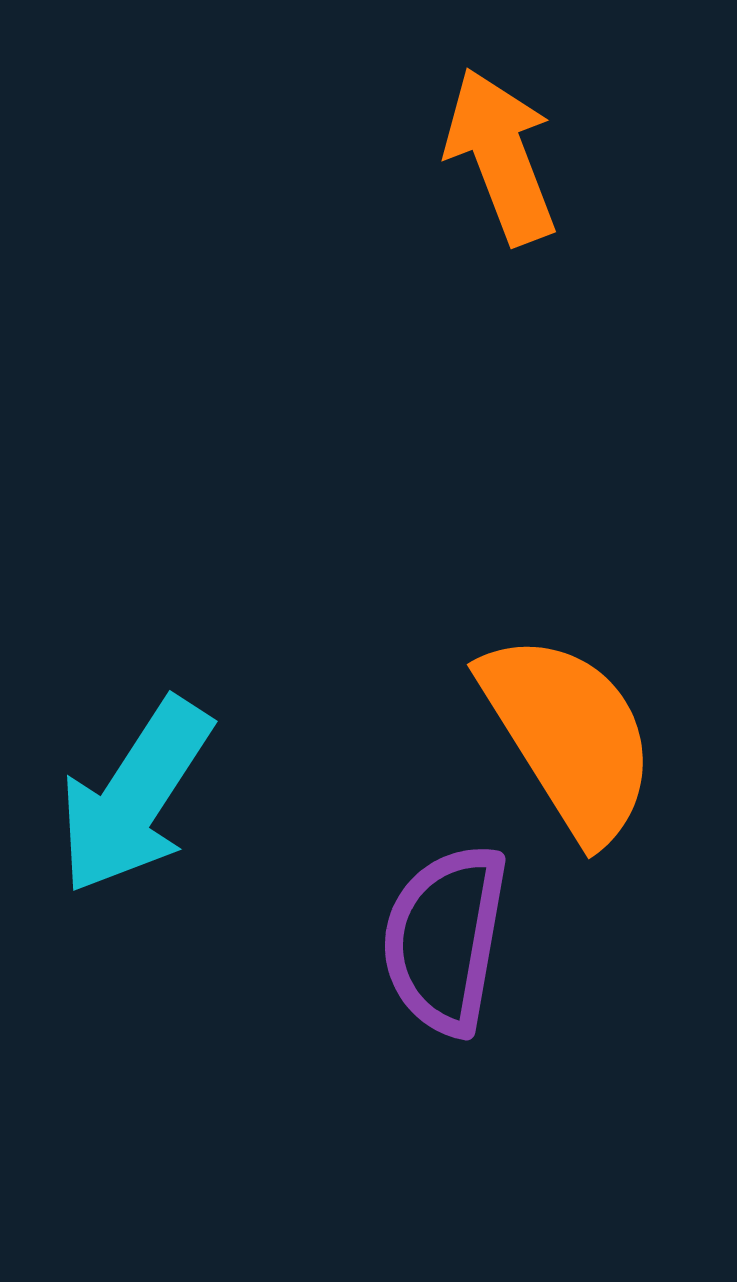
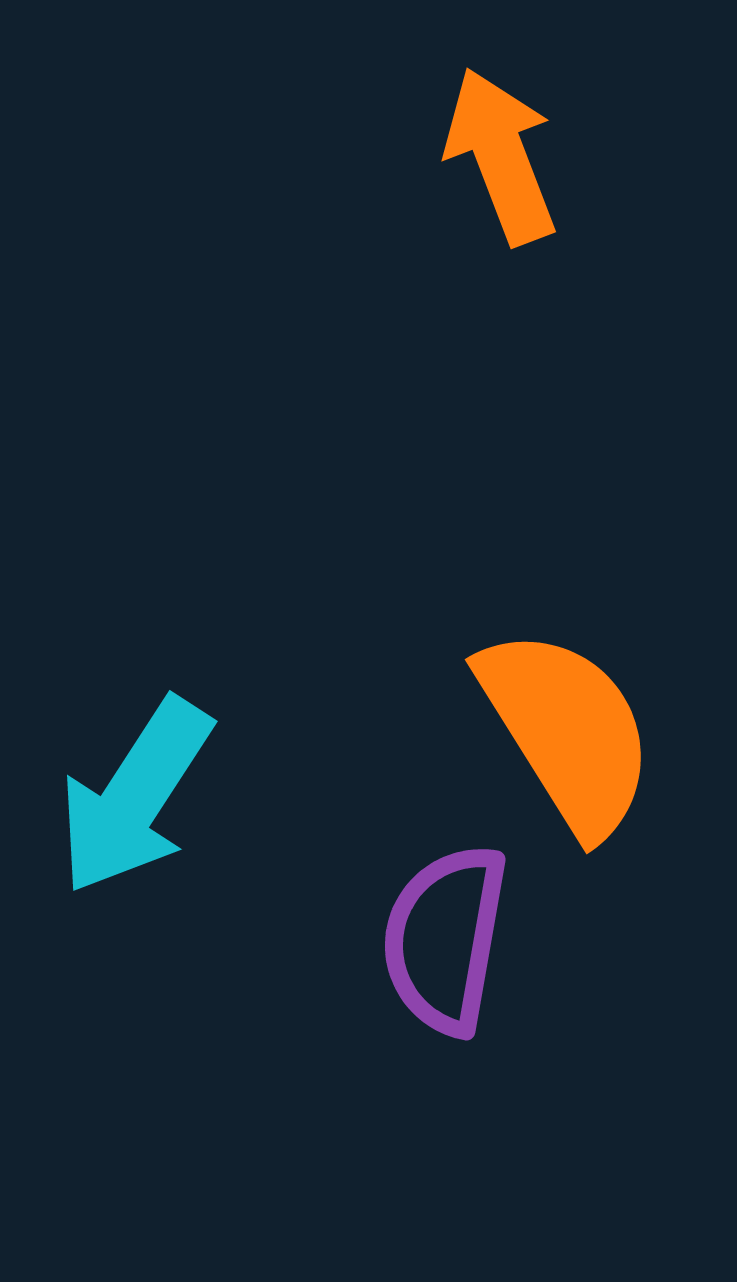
orange semicircle: moved 2 px left, 5 px up
